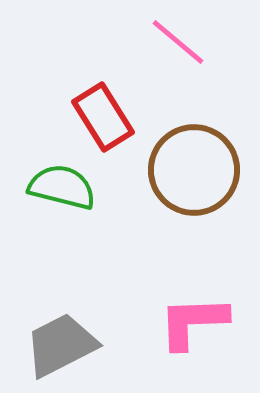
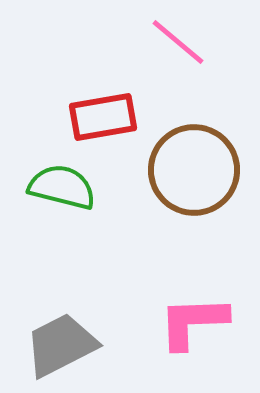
red rectangle: rotated 68 degrees counterclockwise
